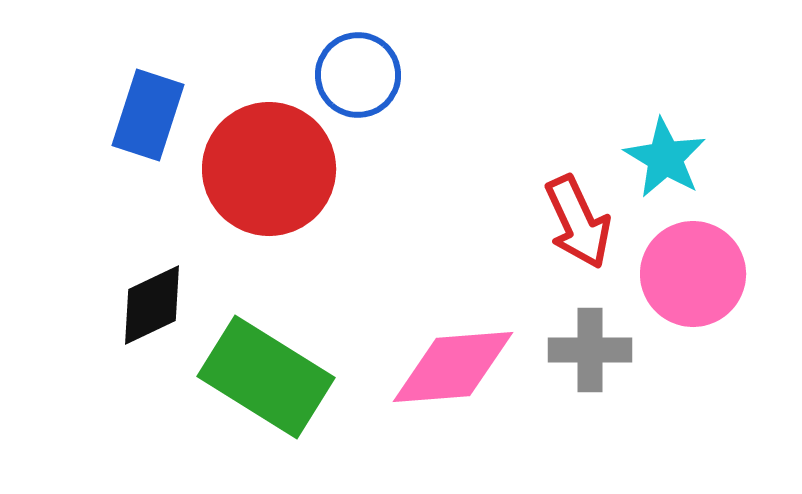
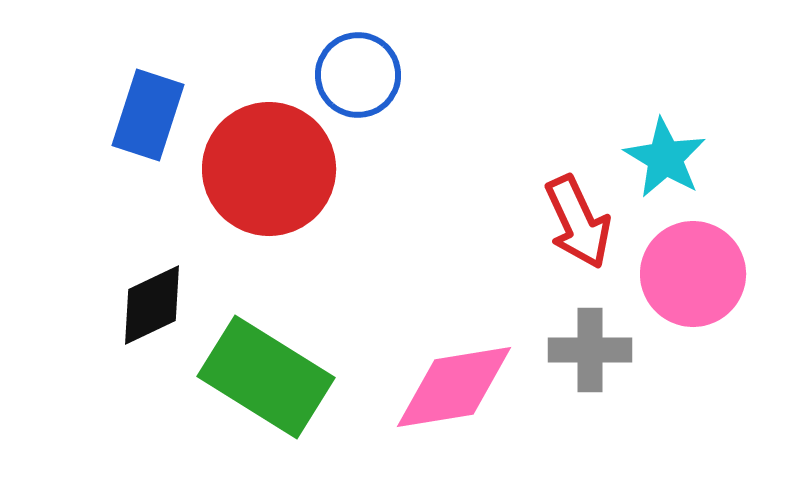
pink diamond: moved 1 px right, 20 px down; rotated 5 degrees counterclockwise
